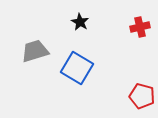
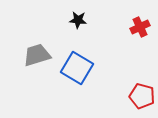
black star: moved 2 px left, 2 px up; rotated 24 degrees counterclockwise
red cross: rotated 12 degrees counterclockwise
gray trapezoid: moved 2 px right, 4 px down
